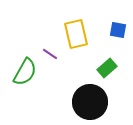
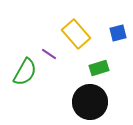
blue square: moved 3 px down; rotated 24 degrees counterclockwise
yellow rectangle: rotated 28 degrees counterclockwise
purple line: moved 1 px left
green rectangle: moved 8 px left; rotated 24 degrees clockwise
